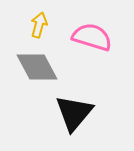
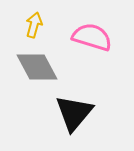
yellow arrow: moved 5 px left
